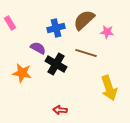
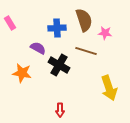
brown semicircle: rotated 115 degrees clockwise
blue cross: moved 1 px right; rotated 12 degrees clockwise
pink star: moved 2 px left, 1 px down
brown line: moved 2 px up
black cross: moved 3 px right, 1 px down
red arrow: rotated 96 degrees counterclockwise
